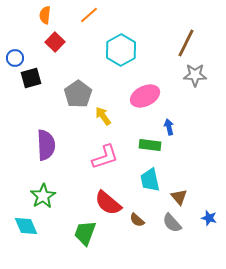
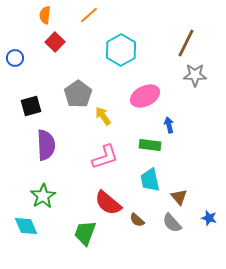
black square: moved 28 px down
blue arrow: moved 2 px up
